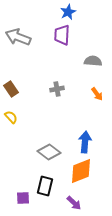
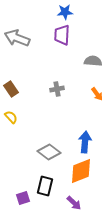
blue star: moved 3 px left; rotated 21 degrees clockwise
gray arrow: moved 1 px left, 1 px down
purple square: rotated 16 degrees counterclockwise
